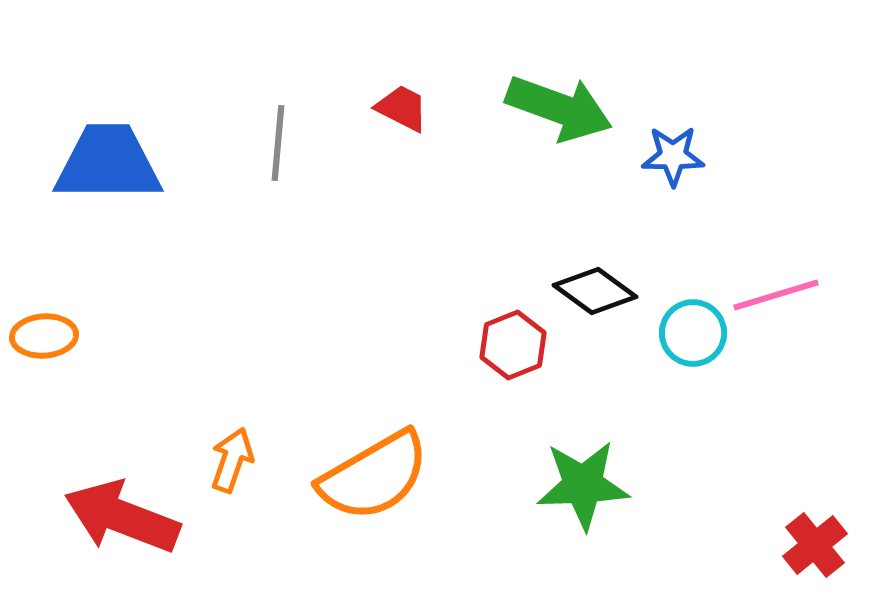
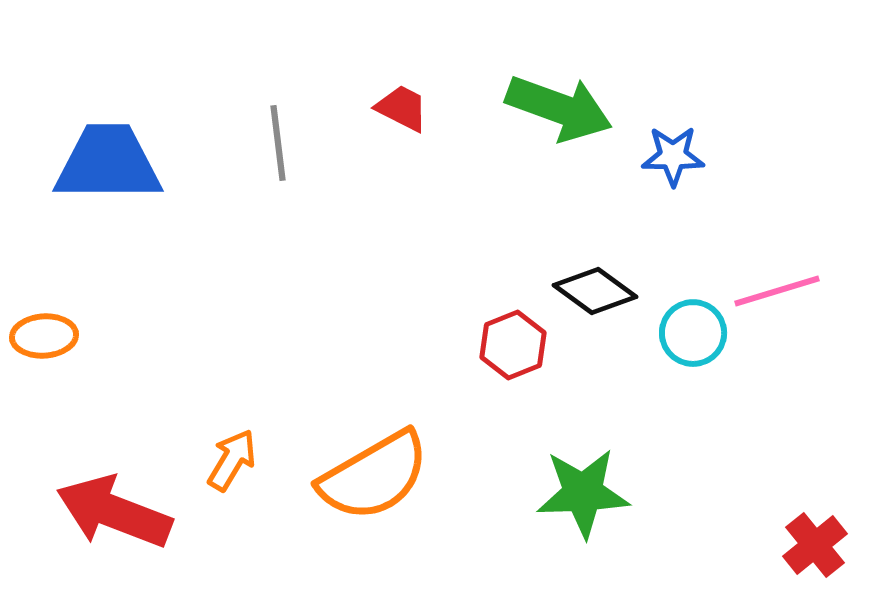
gray line: rotated 12 degrees counterclockwise
pink line: moved 1 px right, 4 px up
orange arrow: rotated 12 degrees clockwise
green star: moved 8 px down
red arrow: moved 8 px left, 5 px up
